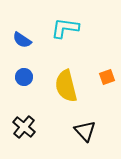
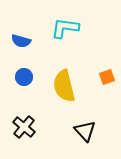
blue semicircle: moved 1 px left, 1 px down; rotated 18 degrees counterclockwise
yellow semicircle: moved 2 px left
